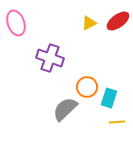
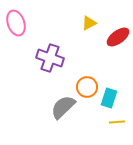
red ellipse: moved 16 px down
gray semicircle: moved 2 px left, 2 px up
